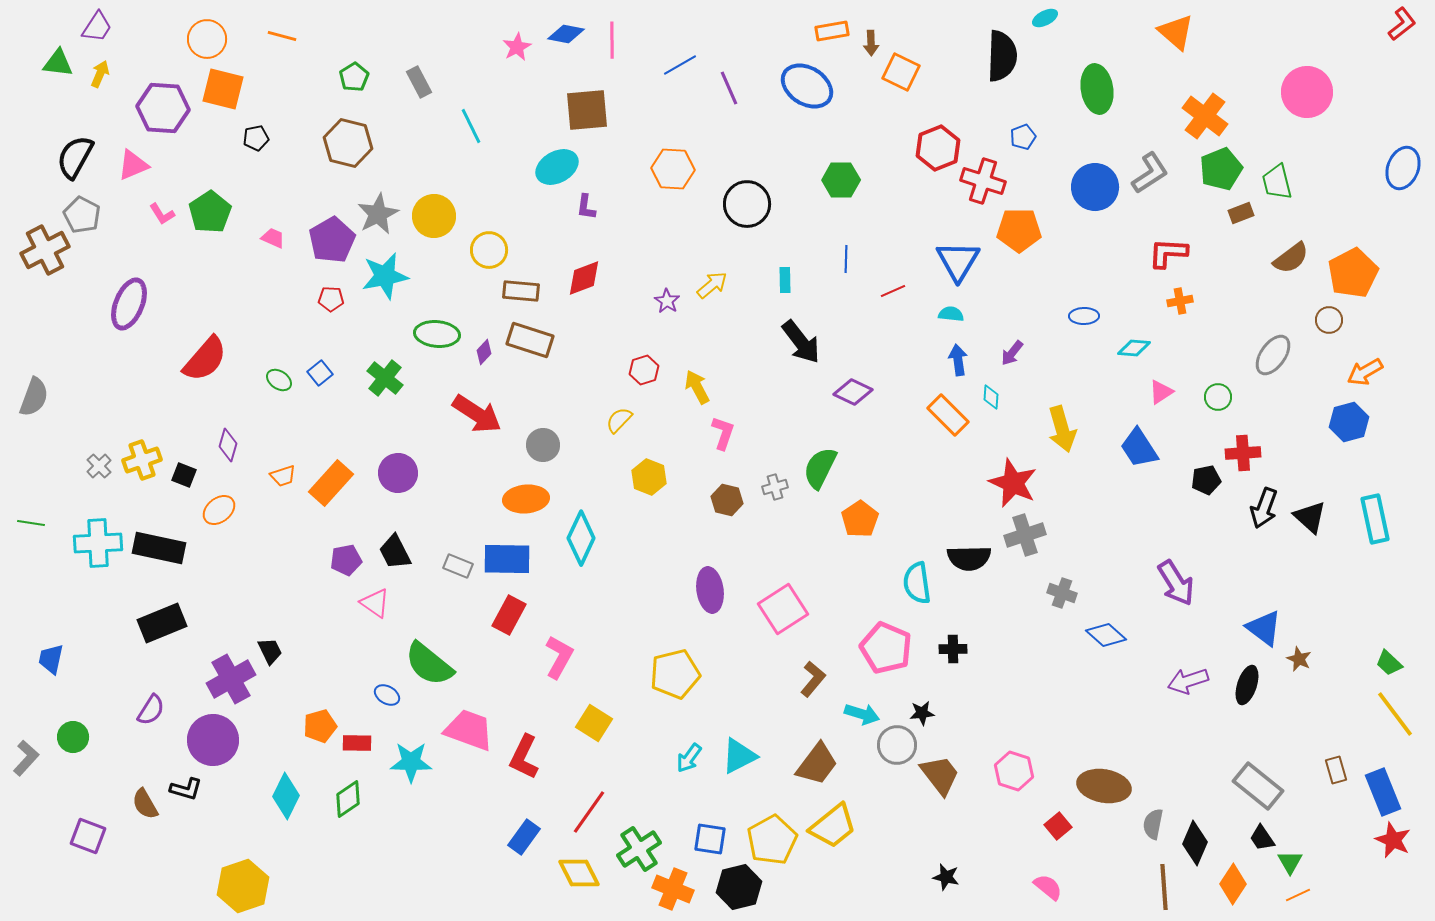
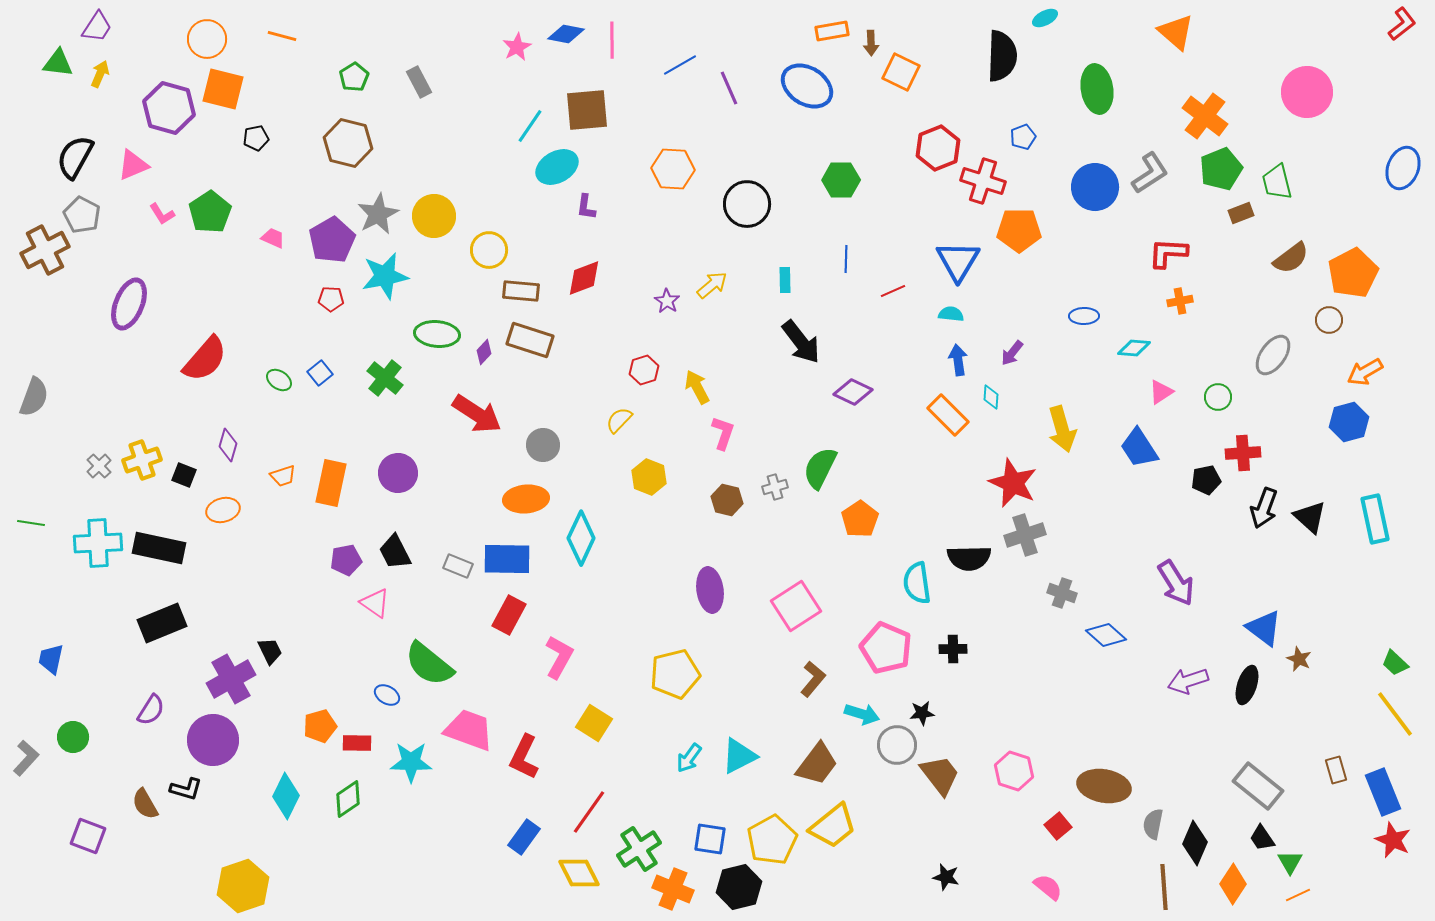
purple hexagon at (163, 108): moved 6 px right; rotated 12 degrees clockwise
cyan line at (471, 126): moved 59 px right; rotated 60 degrees clockwise
orange rectangle at (331, 483): rotated 30 degrees counterclockwise
orange ellipse at (219, 510): moved 4 px right; rotated 24 degrees clockwise
pink square at (783, 609): moved 13 px right, 3 px up
green trapezoid at (1389, 663): moved 6 px right
